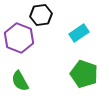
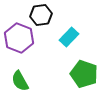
cyan rectangle: moved 10 px left, 4 px down; rotated 12 degrees counterclockwise
